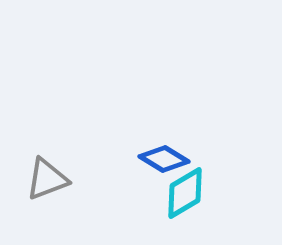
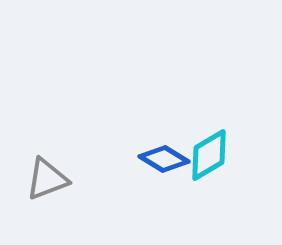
cyan diamond: moved 24 px right, 38 px up
